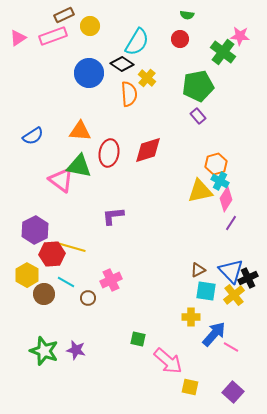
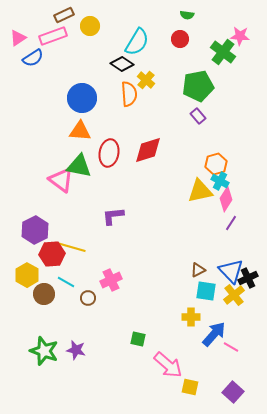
blue circle at (89, 73): moved 7 px left, 25 px down
yellow cross at (147, 78): moved 1 px left, 2 px down
blue semicircle at (33, 136): moved 78 px up
pink arrow at (168, 361): moved 4 px down
